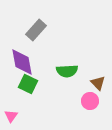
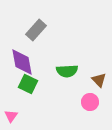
brown triangle: moved 1 px right, 3 px up
pink circle: moved 1 px down
